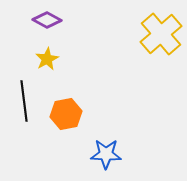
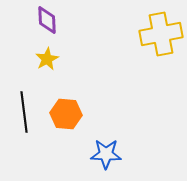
purple diamond: rotated 60 degrees clockwise
yellow cross: rotated 30 degrees clockwise
black line: moved 11 px down
orange hexagon: rotated 16 degrees clockwise
